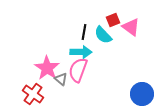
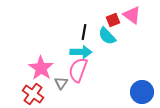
pink triangle: moved 1 px right, 12 px up
cyan semicircle: moved 4 px right, 1 px down
pink star: moved 6 px left
gray triangle: moved 4 px down; rotated 24 degrees clockwise
blue circle: moved 2 px up
